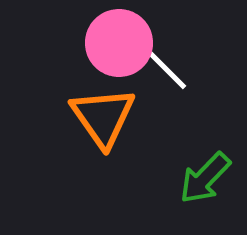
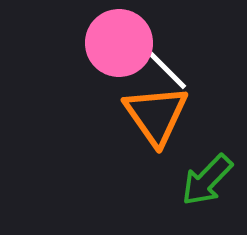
orange triangle: moved 53 px right, 2 px up
green arrow: moved 2 px right, 2 px down
